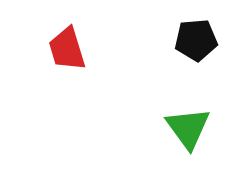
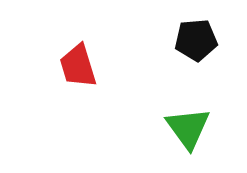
red trapezoid: moved 11 px right, 17 px down
